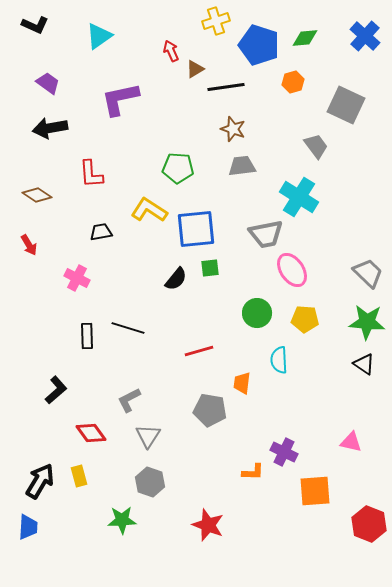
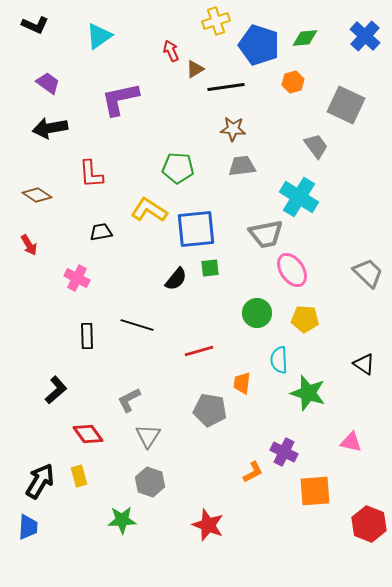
brown star at (233, 129): rotated 15 degrees counterclockwise
green star at (367, 322): moved 59 px left, 71 px down; rotated 12 degrees clockwise
black line at (128, 328): moved 9 px right, 3 px up
red diamond at (91, 433): moved 3 px left, 1 px down
orange L-shape at (253, 472): rotated 30 degrees counterclockwise
